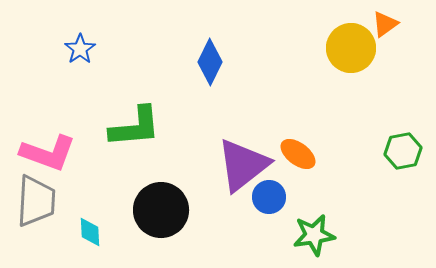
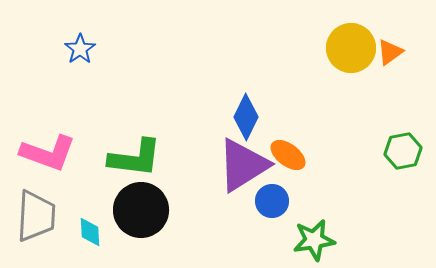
orange triangle: moved 5 px right, 28 px down
blue diamond: moved 36 px right, 55 px down
green L-shape: moved 31 px down; rotated 12 degrees clockwise
orange ellipse: moved 10 px left, 1 px down
purple triangle: rotated 6 degrees clockwise
blue circle: moved 3 px right, 4 px down
gray trapezoid: moved 15 px down
black circle: moved 20 px left
green star: moved 5 px down
